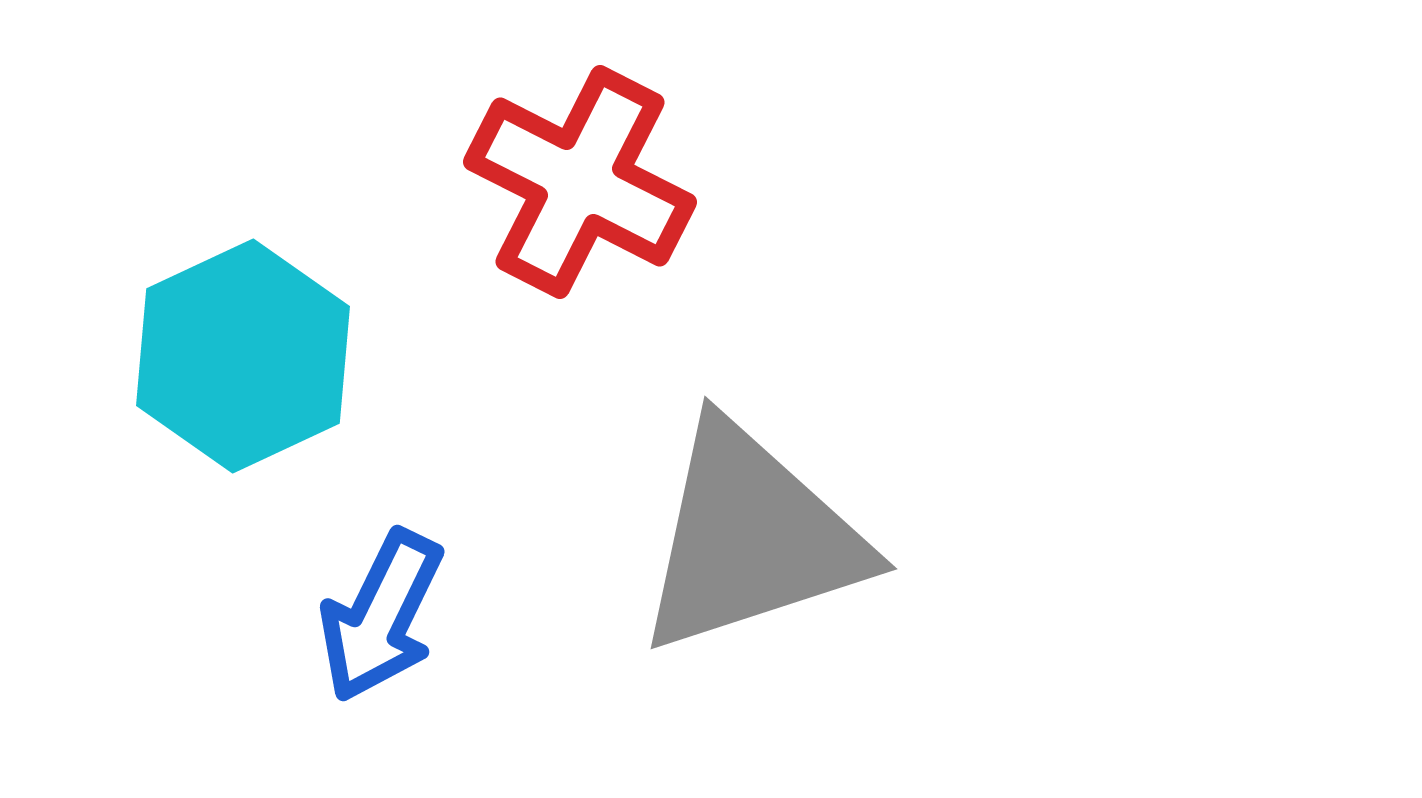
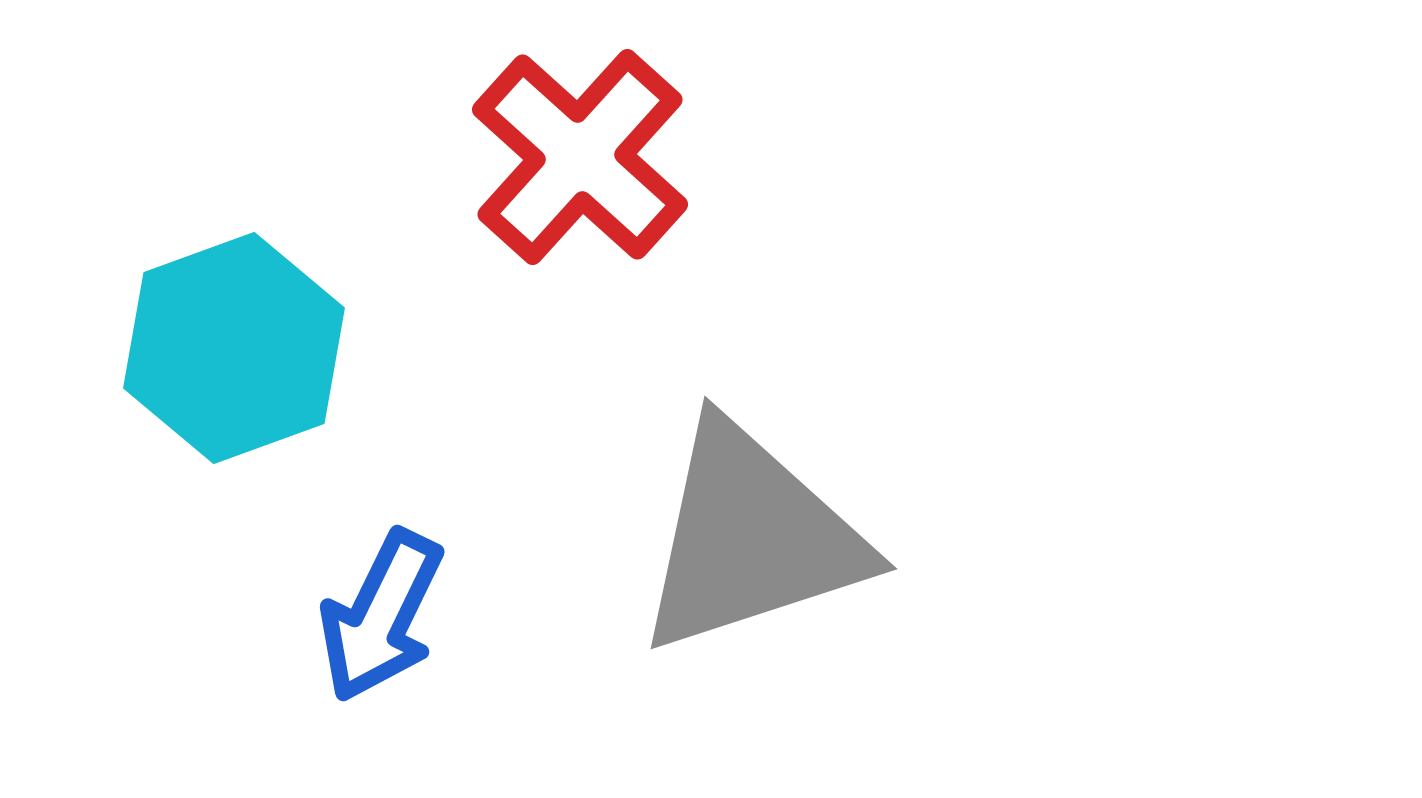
red cross: moved 25 px up; rotated 15 degrees clockwise
cyan hexagon: moved 9 px left, 8 px up; rotated 5 degrees clockwise
